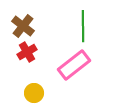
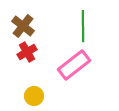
yellow circle: moved 3 px down
